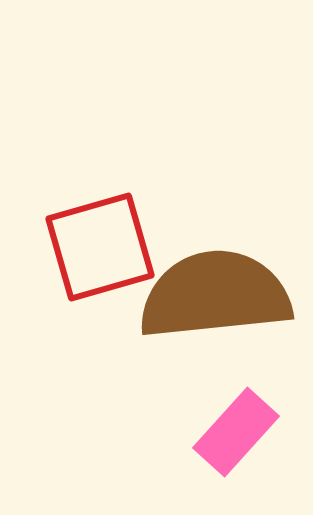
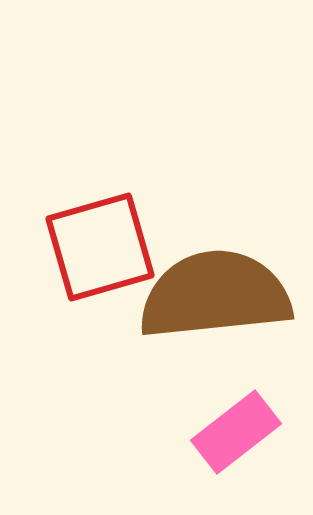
pink rectangle: rotated 10 degrees clockwise
